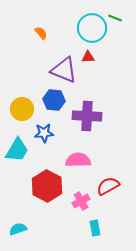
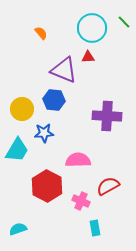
green line: moved 9 px right, 4 px down; rotated 24 degrees clockwise
purple cross: moved 20 px right
pink cross: rotated 36 degrees counterclockwise
